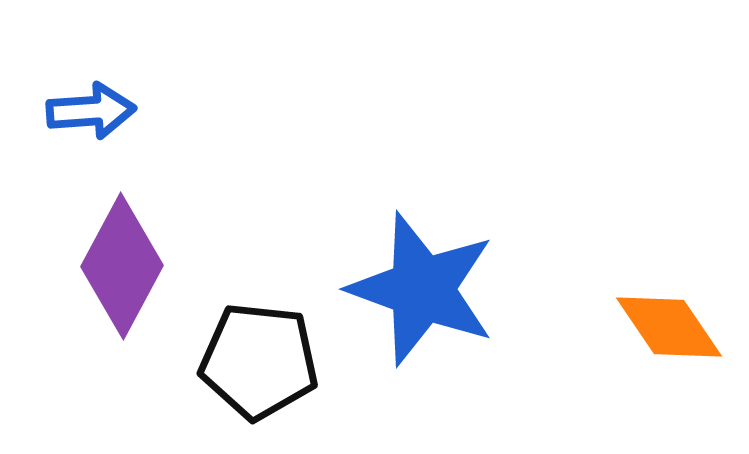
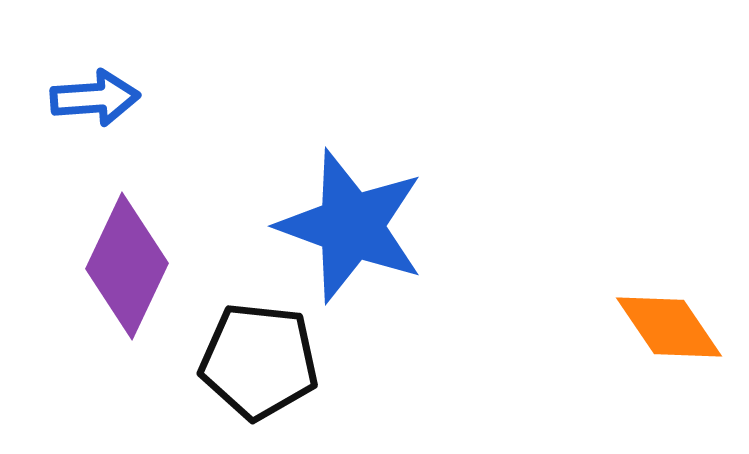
blue arrow: moved 4 px right, 13 px up
purple diamond: moved 5 px right; rotated 3 degrees counterclockwise
blue star: moved 71 px left, 63 px up
